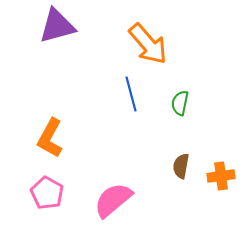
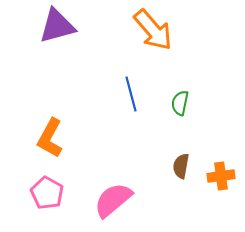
orange arrow: moved 5 px right, 14 px up
